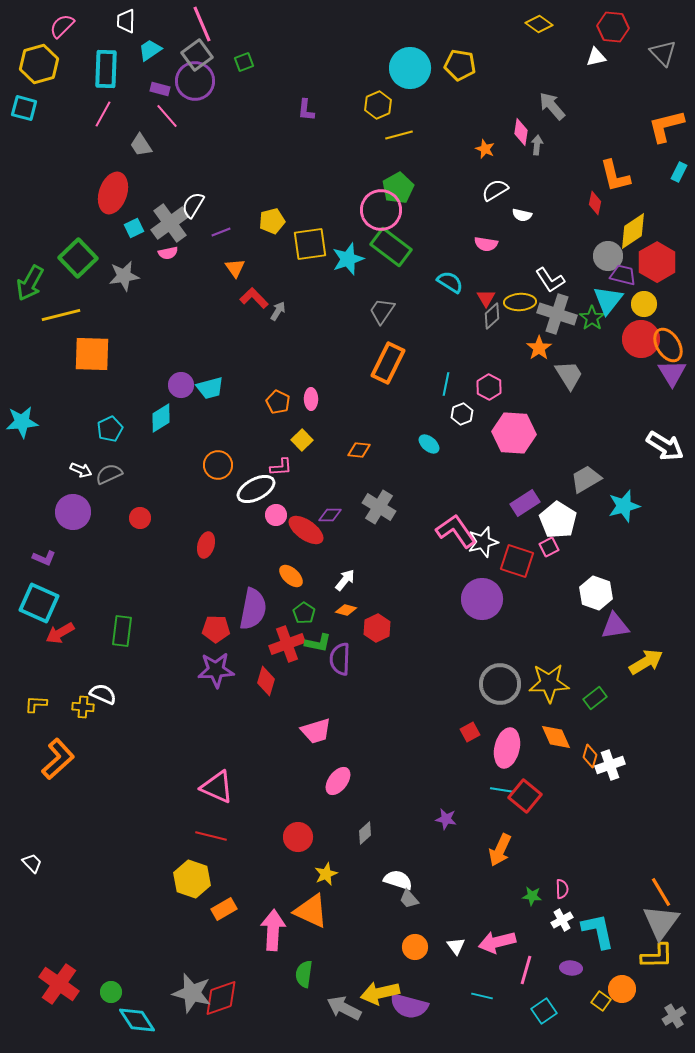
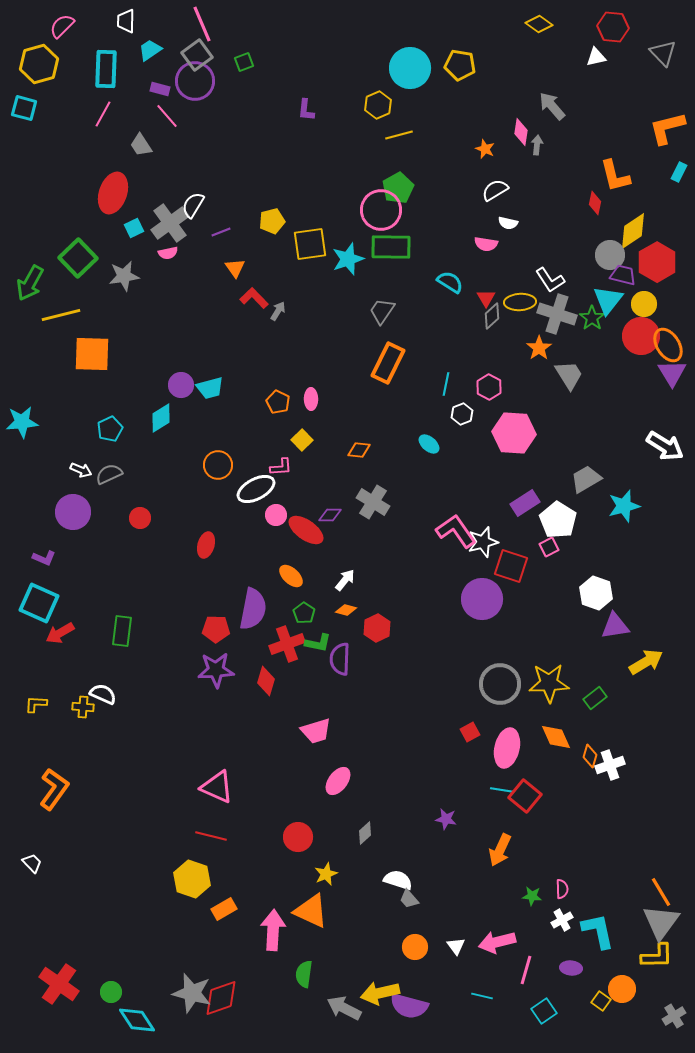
orange L-shape at (666, 126): moved 1 px right, 2 px down
white semicircle at (522, 215): moved 14 px left, 8 px down
green rectangle at (391, 247): rotated 36 degrees counterclockwise
gray circle at (608, 256): moved 2 px right, 1 px up
red circle at (641, 339): moved 3 px up
gray cross at (379, 507): moved 6 px left, 5 px up
red square at (517, 561): moved 6 px left, 5 px down
orange L-shape at (58, 759): moved 4 px left, 30 px down; rotated 12 degrees counterclockwise
